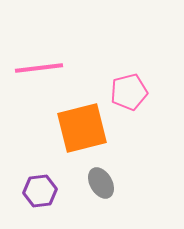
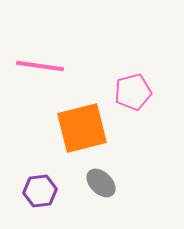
pink line: moved 1 px right, 2 px up; rotated 15 degrees clockwise
pink pentagon: moved 4 px right
gray ellipse: rotated 16 degrees counterclockwise
